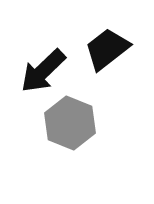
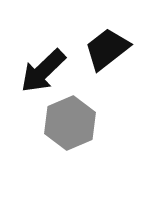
gray hexagon: rotated 15 degrees clockwise
